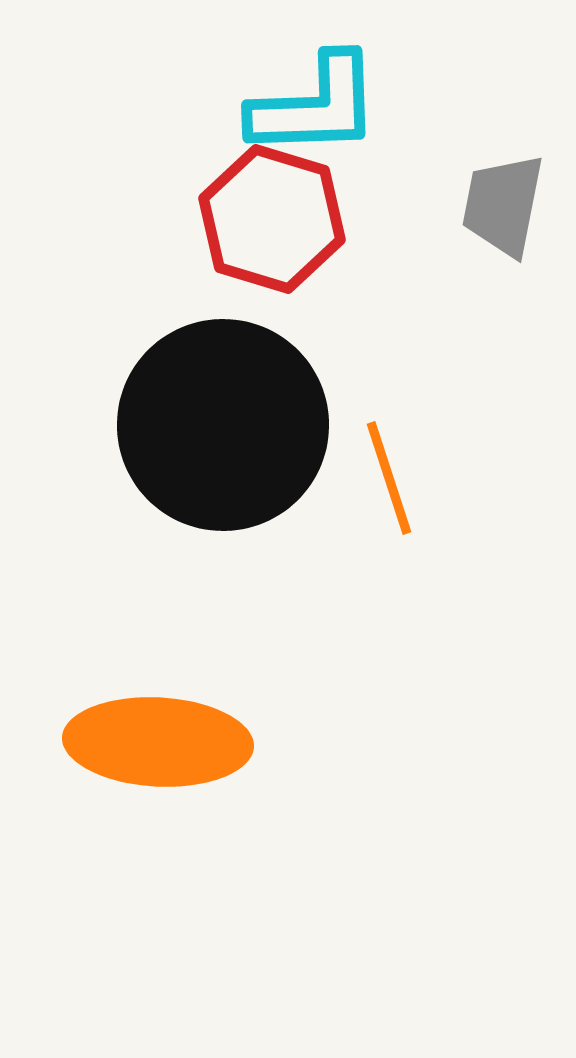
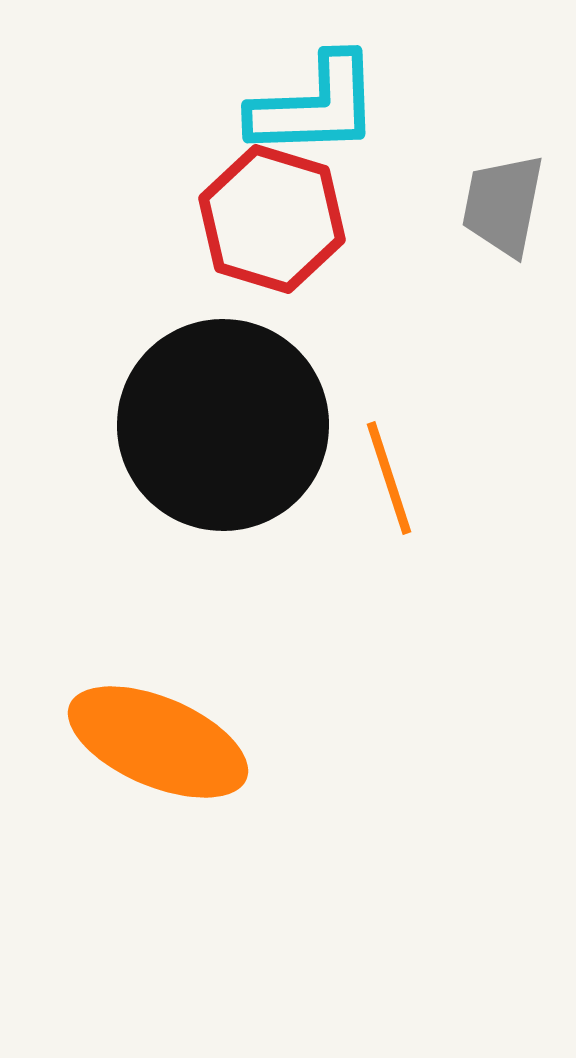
orange ellipse: rotated 20 degrees clockwise
